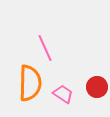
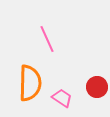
pink line: moved 2 px right, 9 px up
pink trapezoid: moved 1 px left, 4 px down
